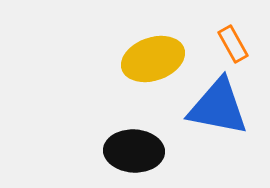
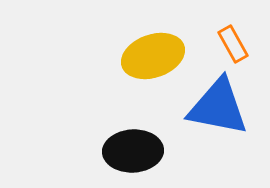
yellow ellipse: moved 3 px up
black ellipse: moved 1 px left; rotated 6 degrees counterclockwise
